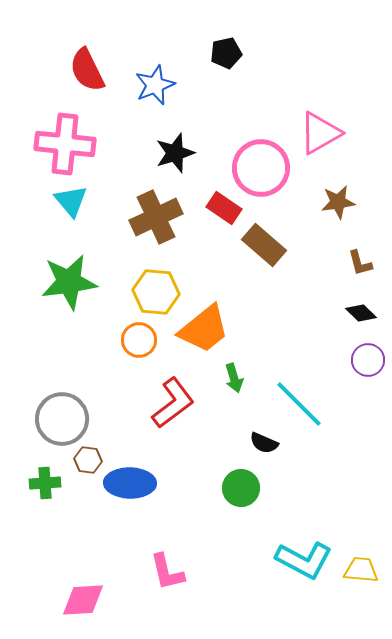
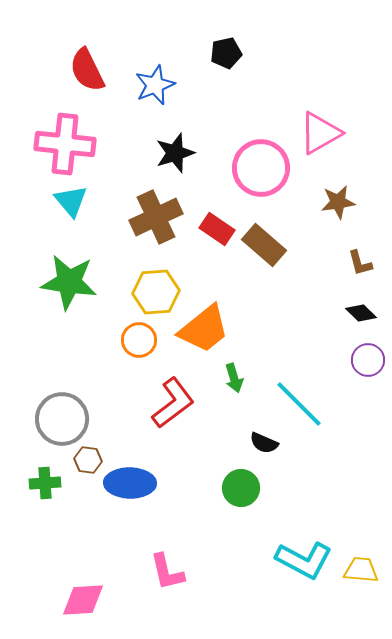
red rectangle: moved 7 px left, 21 px down
green star: rotated 16 degrees clockwise
yellow hexagon: rotated 9 degrees counterclockwise
